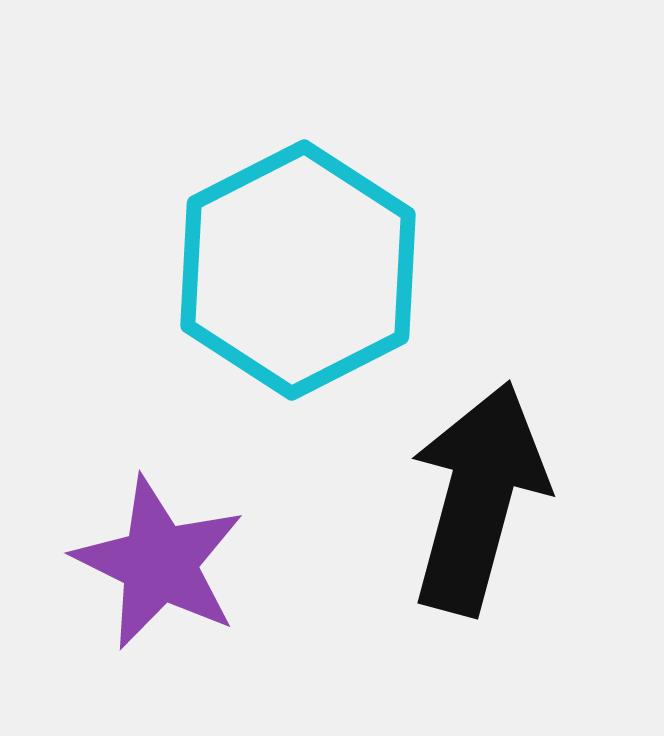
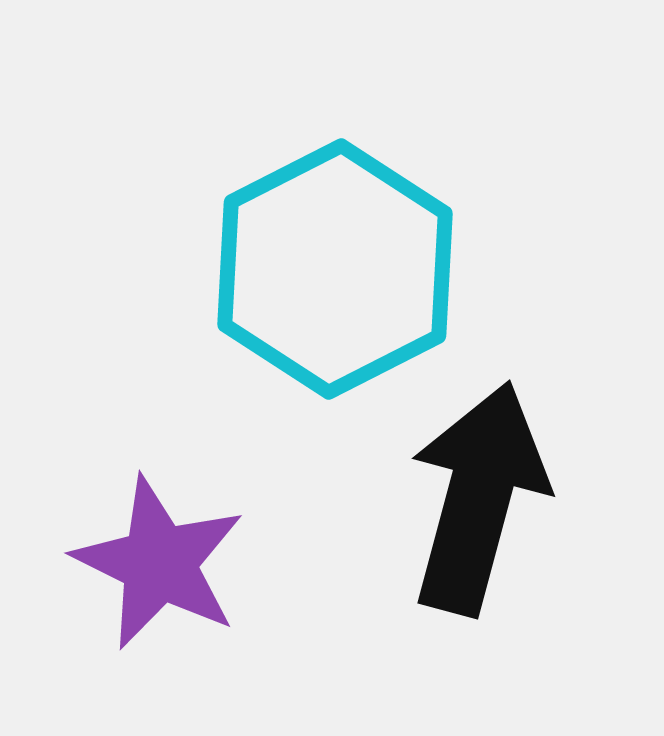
cyan hexagon: moved 37 px right, 1 px up
